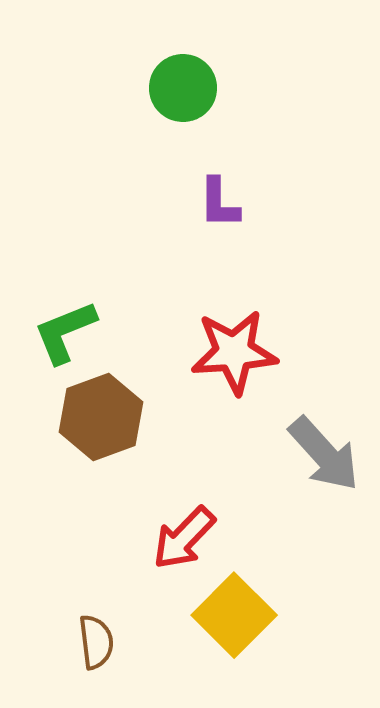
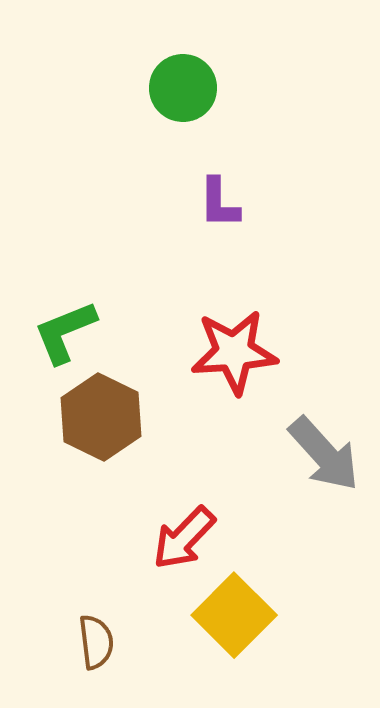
brown hexagon: rotated 14 degrees counterclockwise
